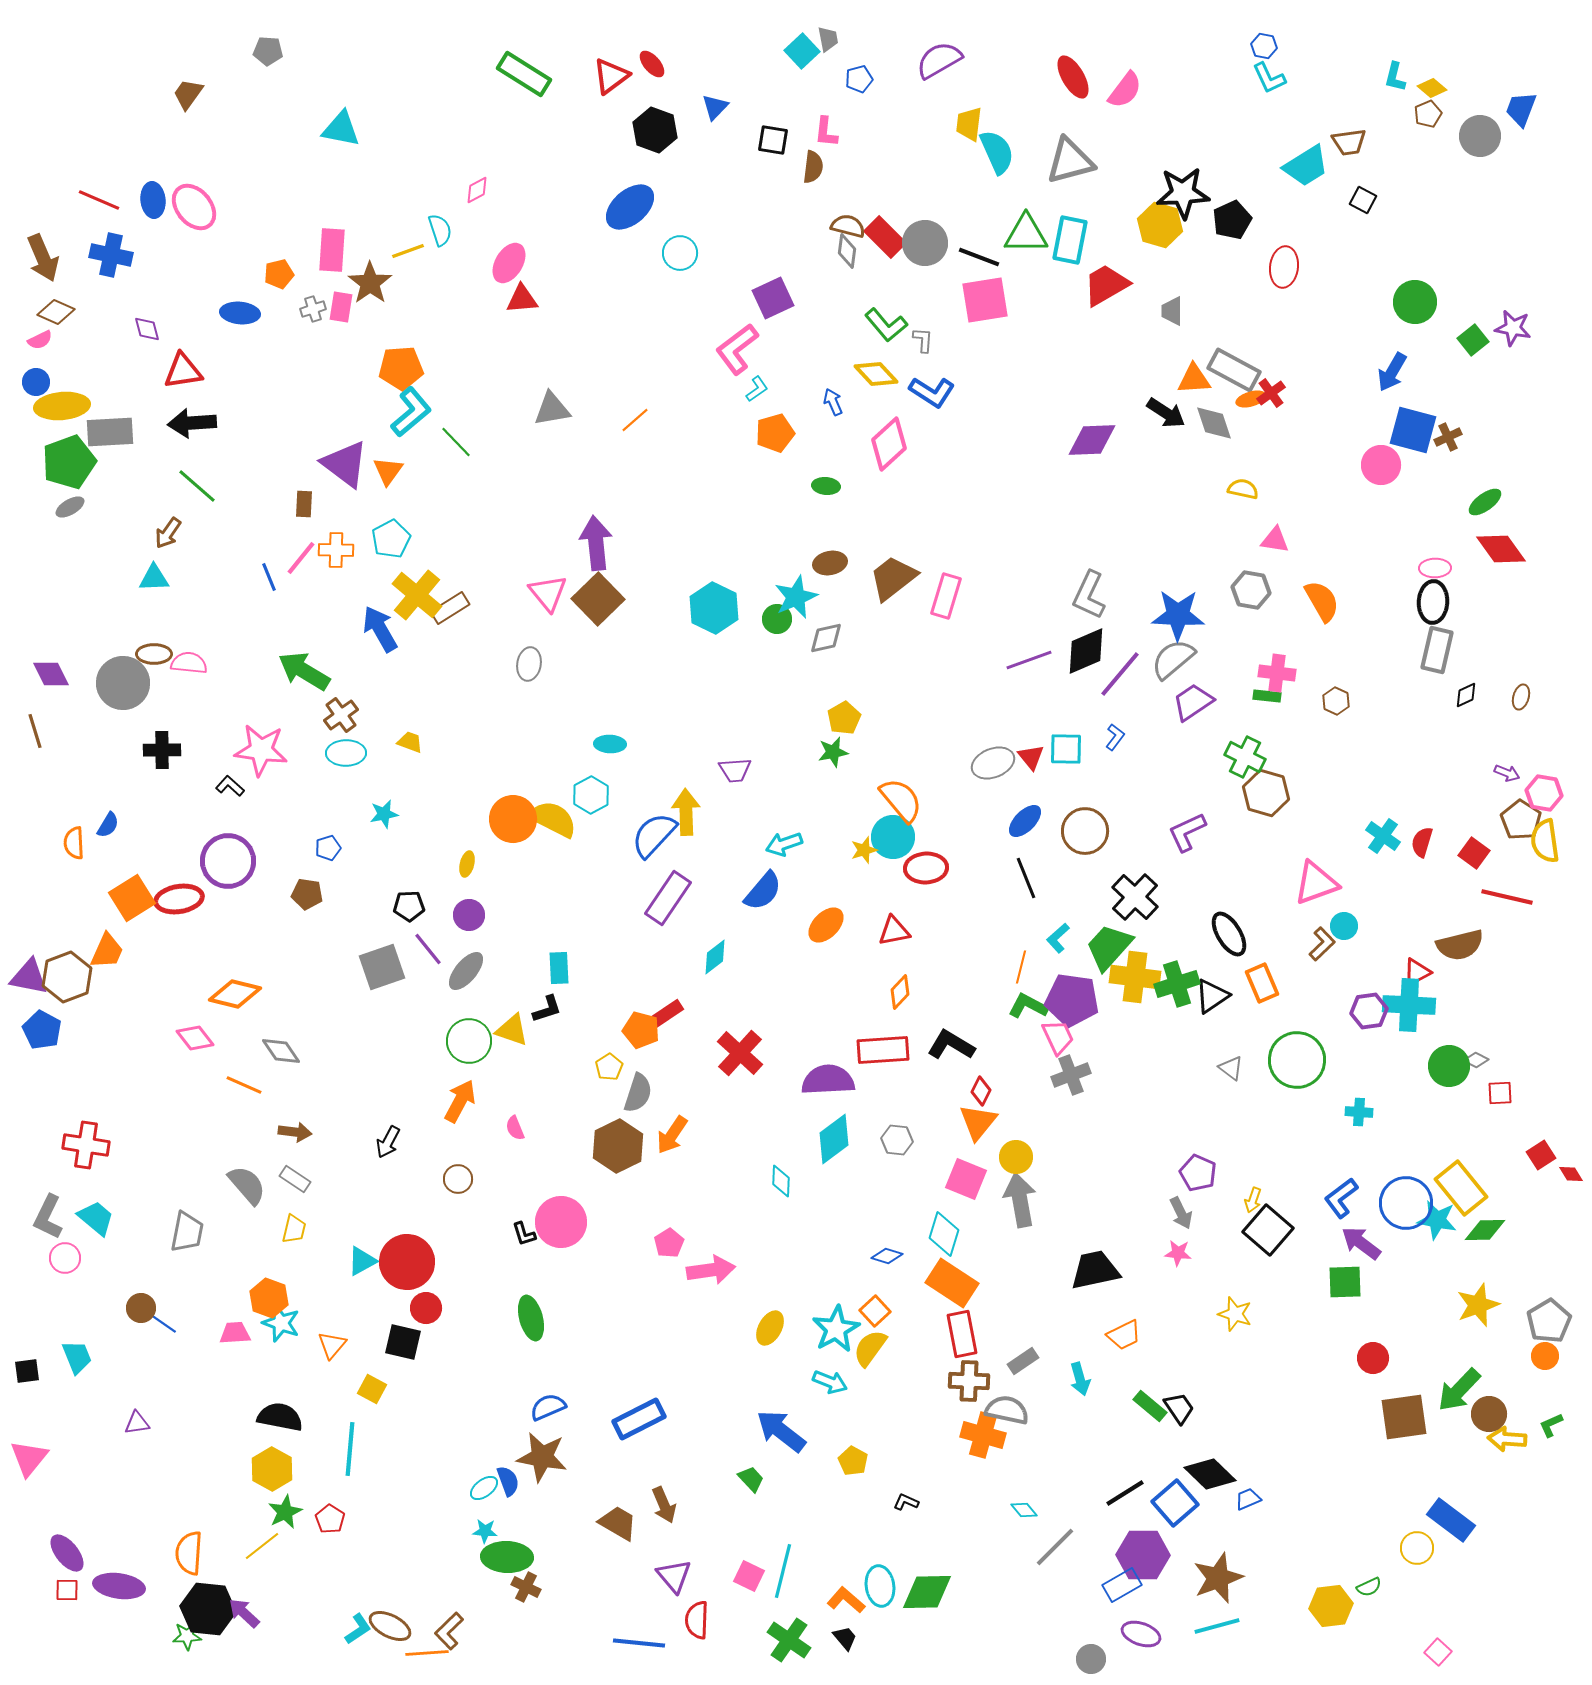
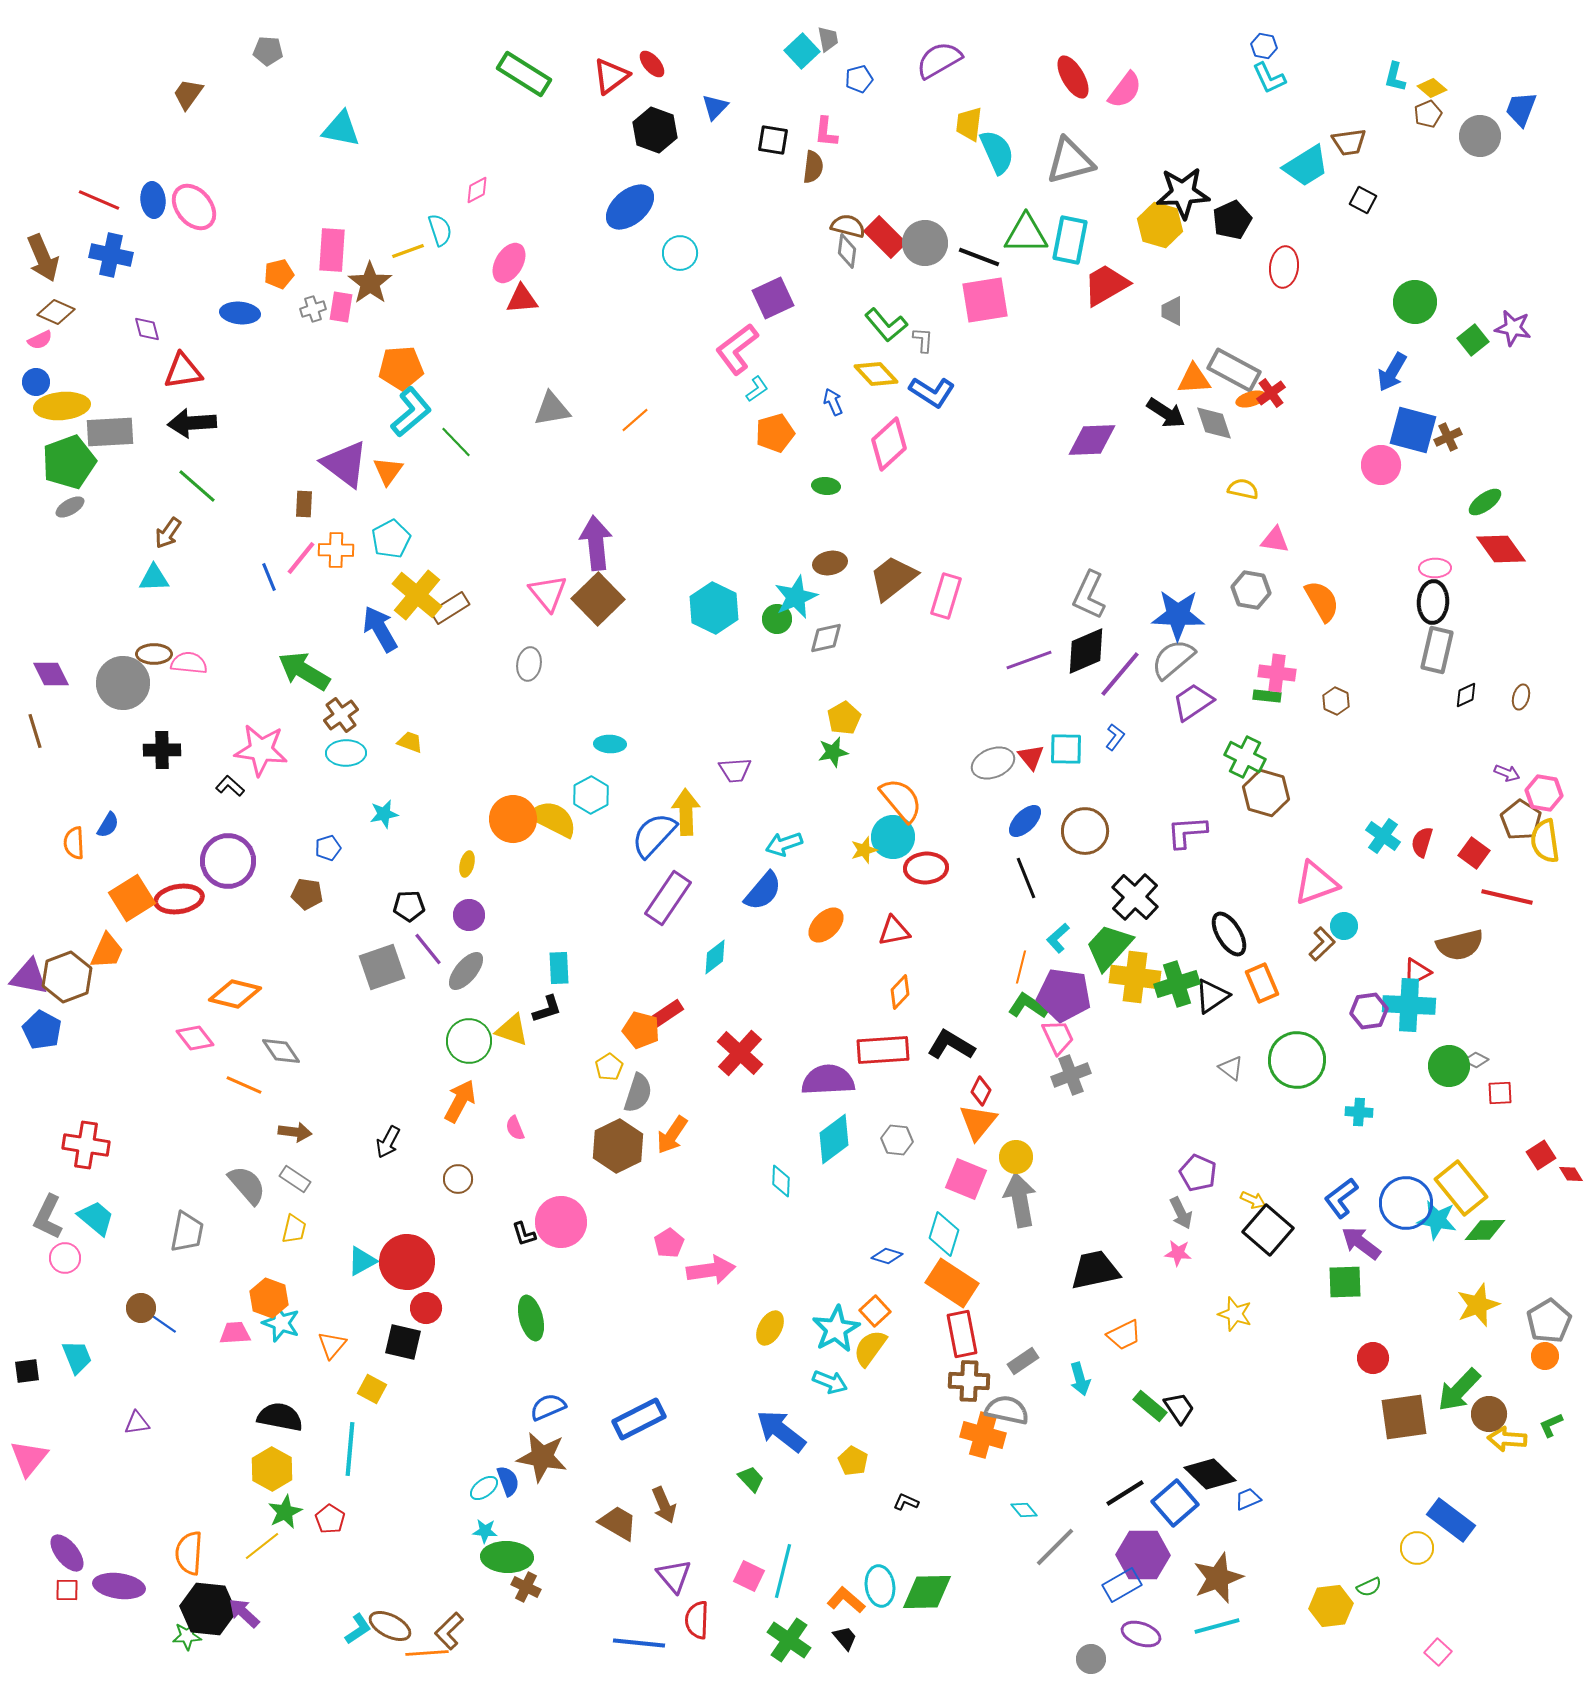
purple L-shape at (1187, 832): rotated 21 degrees clockwise
purple pentagon at (1072, 1000): moved 8 px left, 5 px up
green L-shape at (1028, 1006): rotated 6 degrees clockwise
yellow arrow at (1253, 1200): rotated 85 degrees counterclockwise
